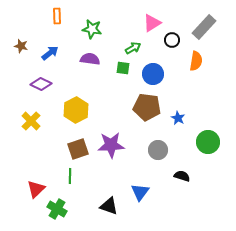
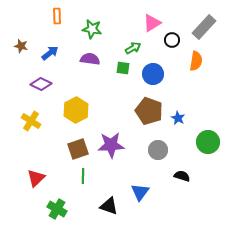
brown pentagon: moved 2 px right, 4 px down; rotated 12 degrees clockwise
yellow cross: rotated 12 degrees counterclockwise
green line: moved 13 px right
red triangle: moved 11 px up
